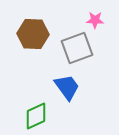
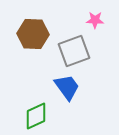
gray square: moved 3 px left, 3 px down
